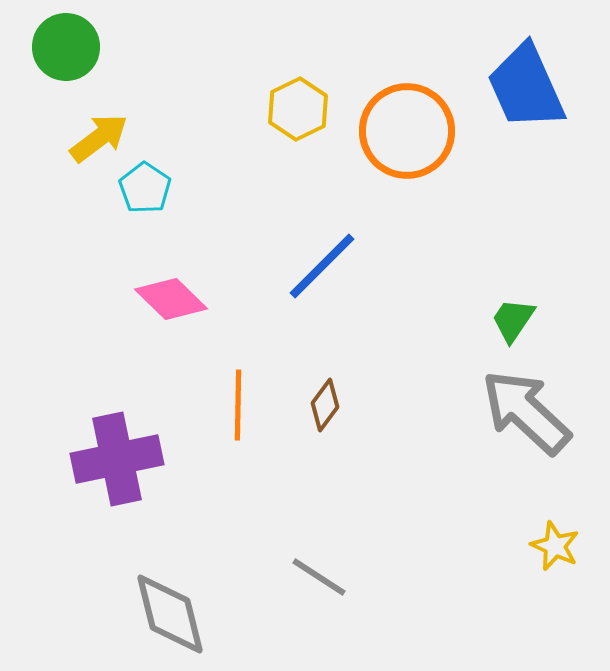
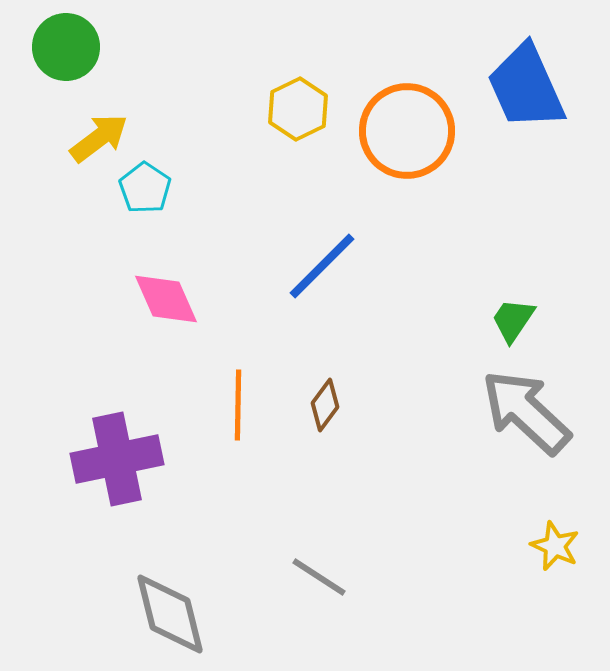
pink diamond: moved 5 px left; rotated 22 degrees clockwise
